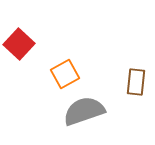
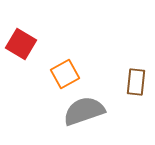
red square: moved 2 px right; rotated 12 degrees counterclockwise
